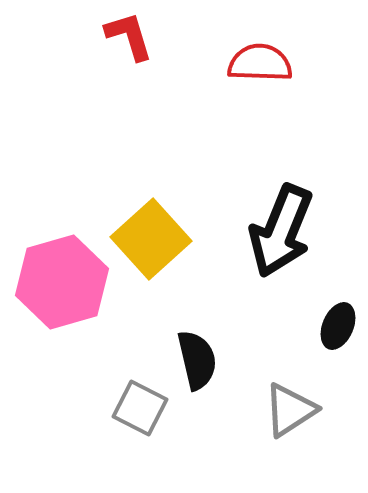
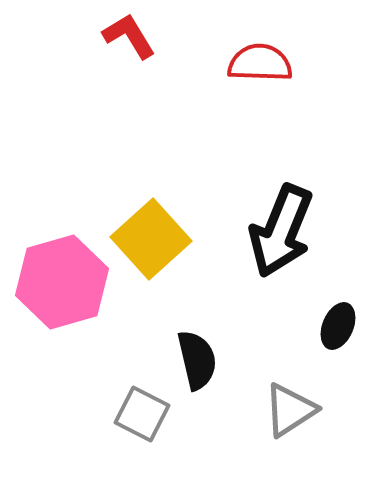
red L-shape: rotated 14 degrees counterclockwise
gray square: moved 2 px right, 6 px down
